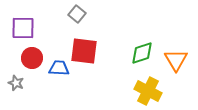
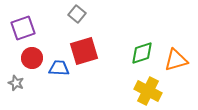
purple square: rotated 20 degrees counterclockwise
red square: rotated 24 degrees counterclockwise
orange triangle: rotated 45 degrees clockwise
